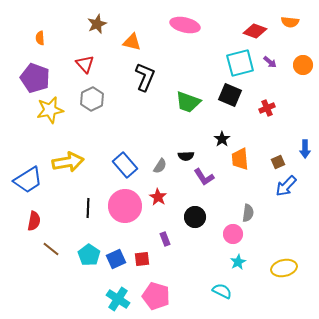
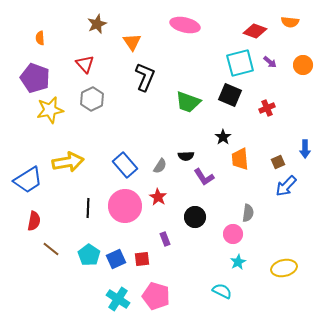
orange triangle at (132, 42): rotated 42 degrees clockwise
black star at (222, 139): moved 1 px right, 2 px up
